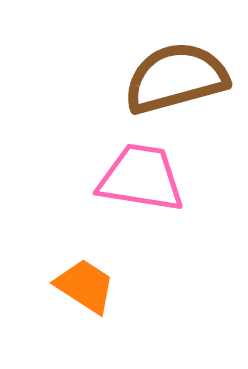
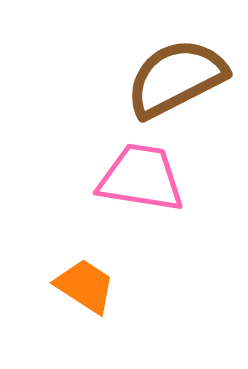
brown semicircle: rotated 12 degrees counterclockwise
